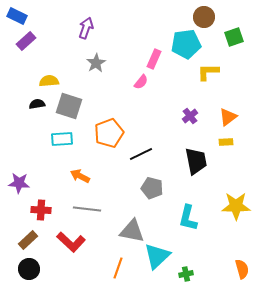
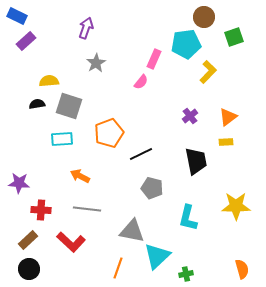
yellow L-shape: rotated 135 degrees clockwise
